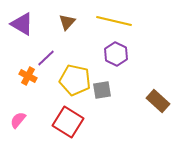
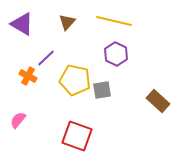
red square: moved 9 px right, 14 px down; rotated 12 degrees counterclockwise
